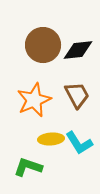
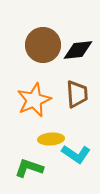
brown trapezoid: moved 1 px up; rotated 24 degrees clockwise
cyan L-shape: moved 3 px left, 11 px down; rotated 24 degrees counterclockwise
green L-shape: moved 1 px right, 1 px down
